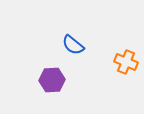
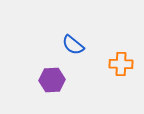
orange cross: moved 5 px left, 2 px down; rotated 20 degrees counterclockwise
